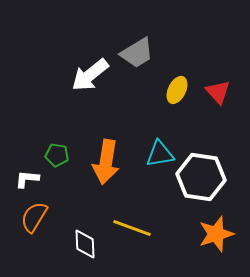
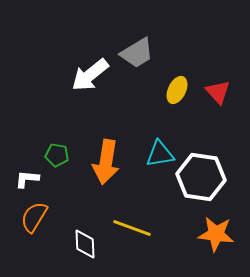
orange star: rotated 24 degrees clockwise
